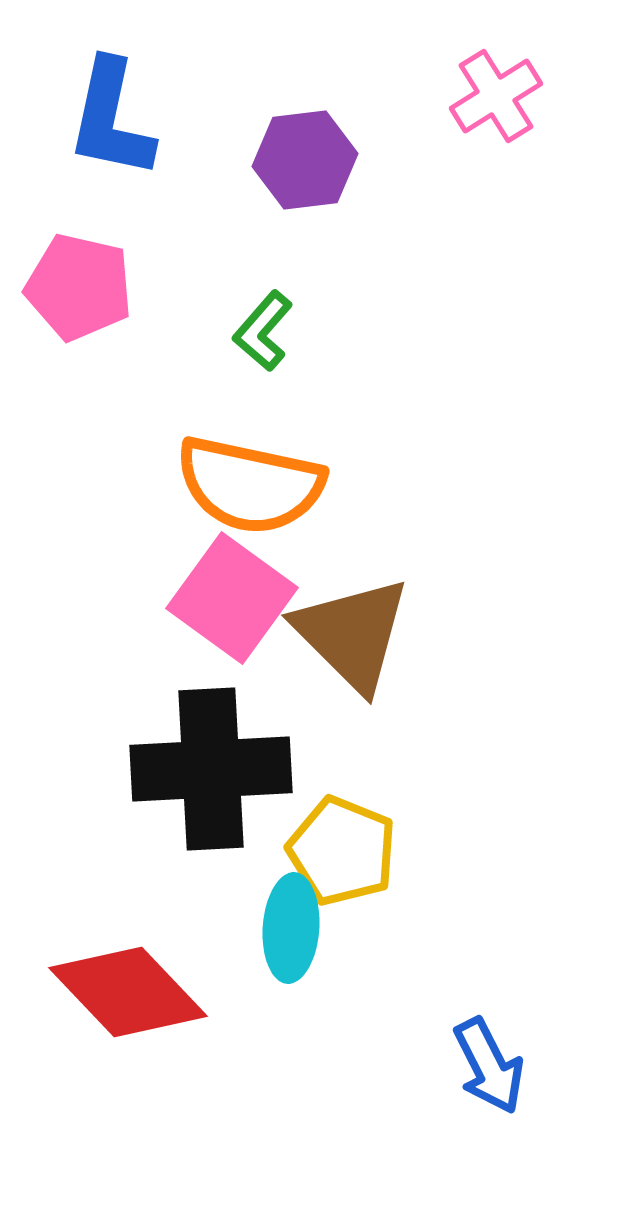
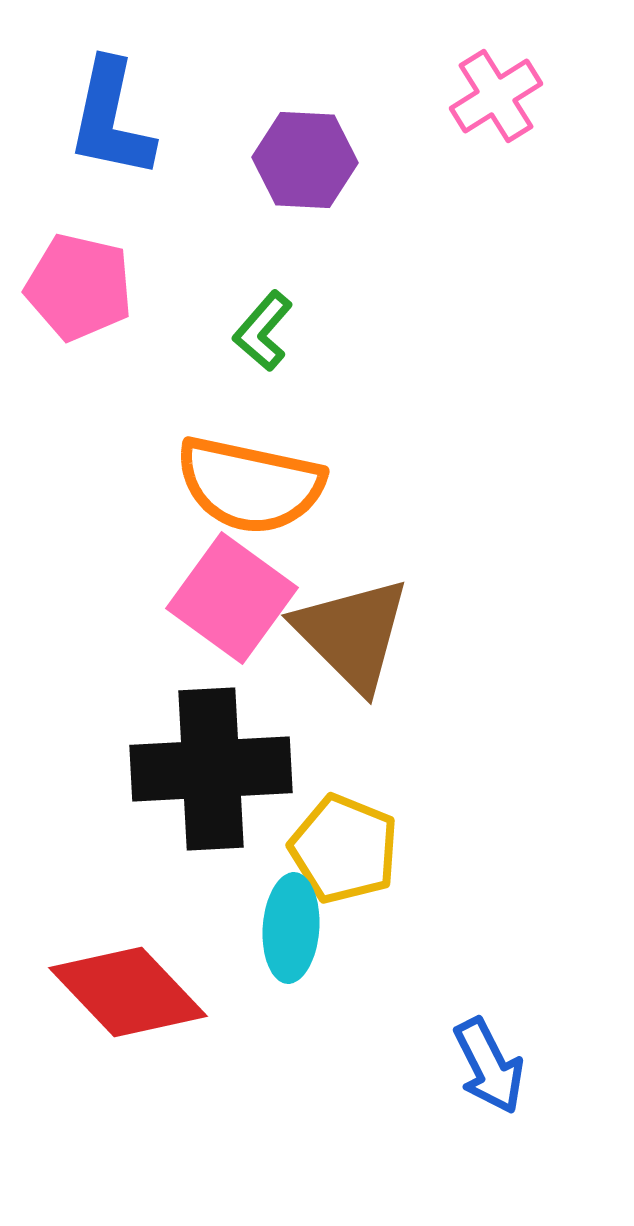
purple hexagon: rotated 10 degrees clockwise
yellow pentagon: moved 2 px right, 2 px up
